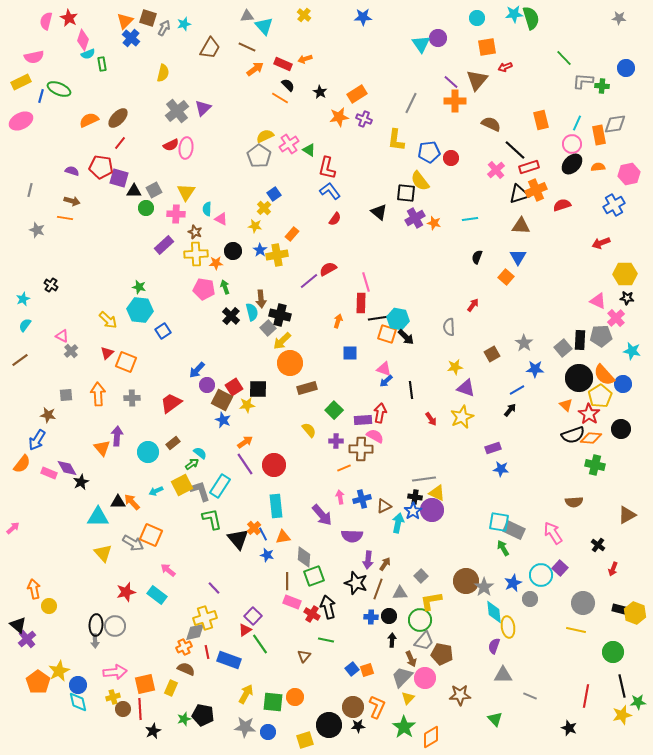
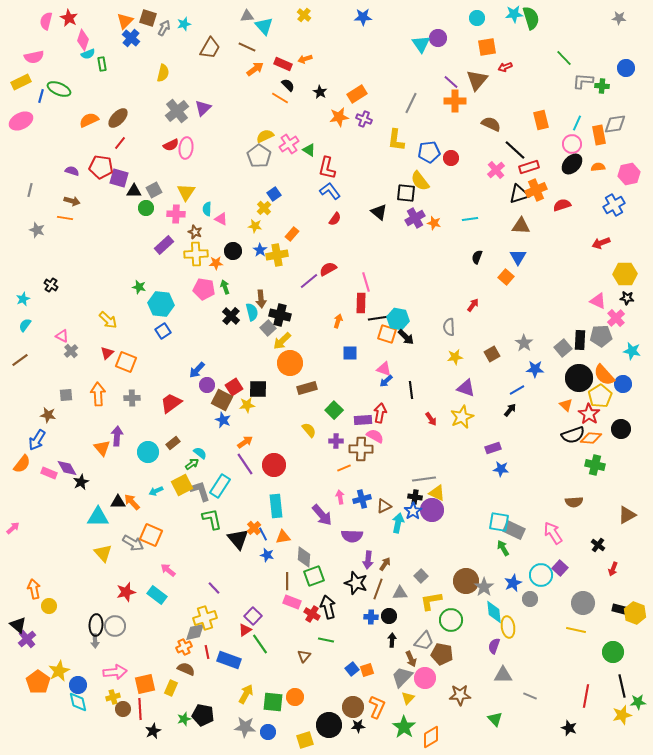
cyan hexagon at (140, 310): moved 21 px right, 6 px up
yellow star at (455, 367): moved 10 px up
green circle at (420, 620): moved 31 px right
